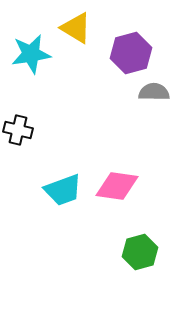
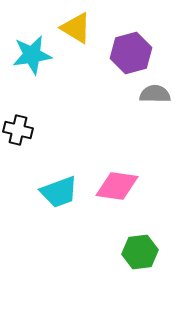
cyan star: moved 1 px right, 1 px down
gray semicircle: moved 1 px right, 2 px down
cyan trapezoid: moved 4 px left, 2 px down
green hexagon: rotated 8 degrees clockwise
